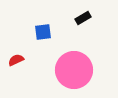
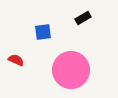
red semicircle: rotated 49 degrees clockwise
pink circle: moved 3 px left
